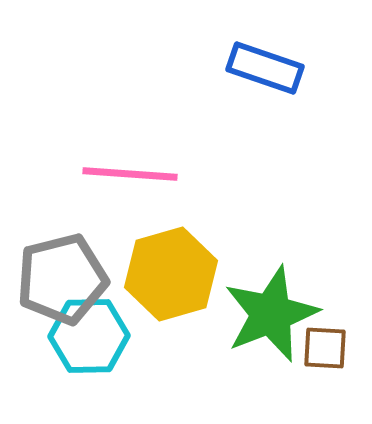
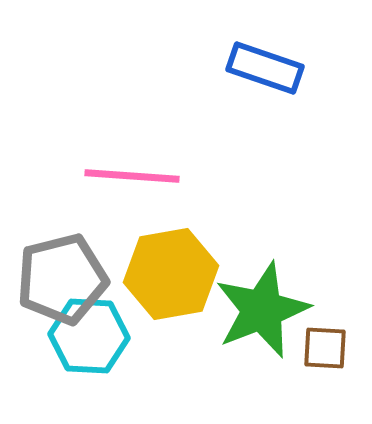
pink line: moved 2 px right, 2 px down
yellow hexagon: rotated 6 degrees clockwise
green star: moved 9 px left, 4 px up
cyan hexagon: rotated 4 degrees clockwise
